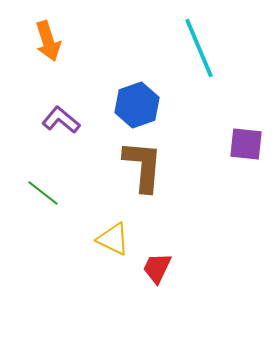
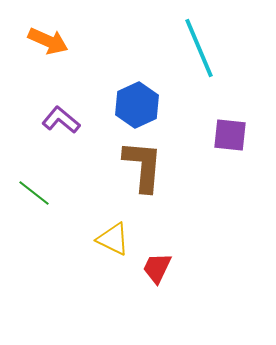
orange arrow: rotated 48 degrees counterclockwise
blue hexagon: rotated 6 degrees counterclockwise
purple square: moved 16 px left, 9 px up
green line: moved 9 px left
